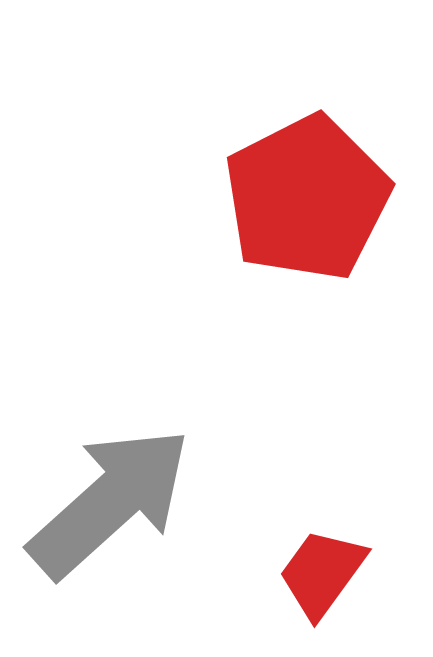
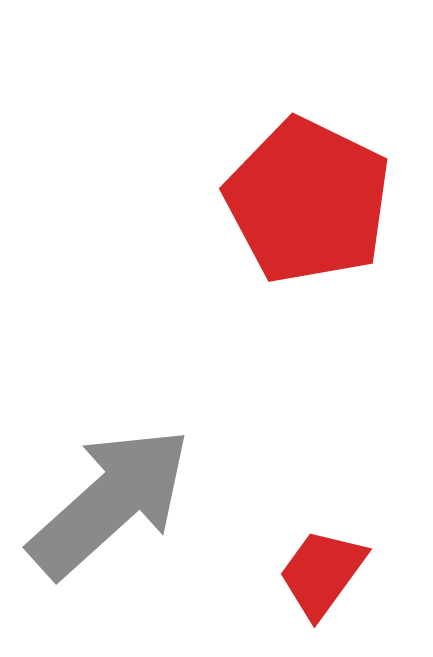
red pentagon: moved 1 px right, 3 px down; rotated 19 degrees counterclockwise
